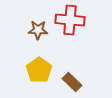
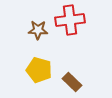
red cross: rotated 12 degrees counterclockwise
yellow pentagon: rotated 20 degrees counterclockwise
